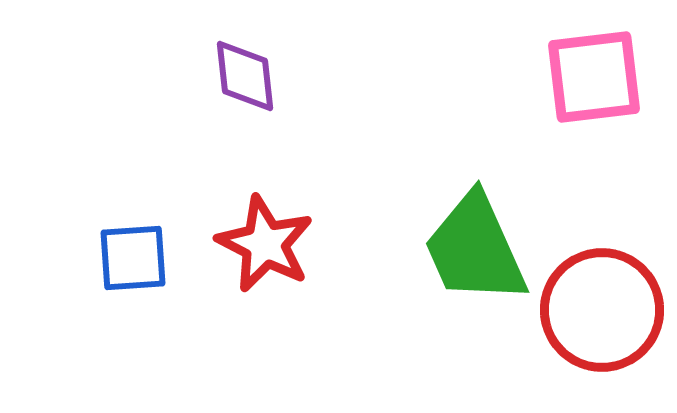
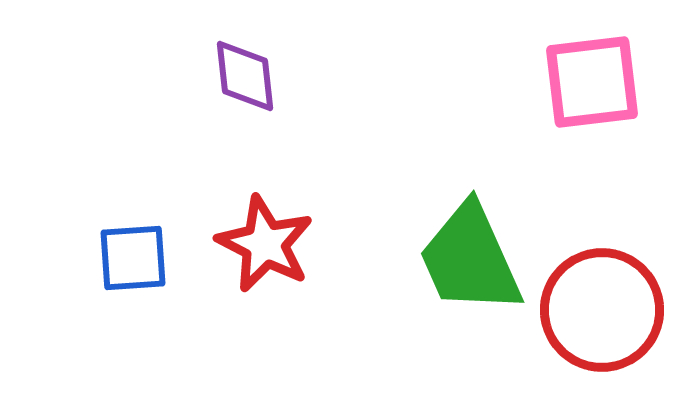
pink square: moved 2 px left, 5 px down
green trapezoid: moved 5 px left, 10 px down
